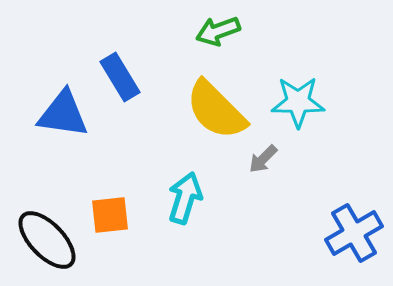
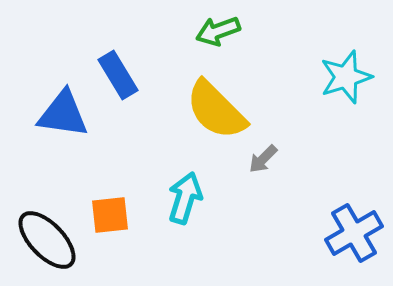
blue rectangle: moved 2 px left, 2 px up
cyan star: moved 48 px right, 25 px up; rotated 18 degrees counterclockwise
